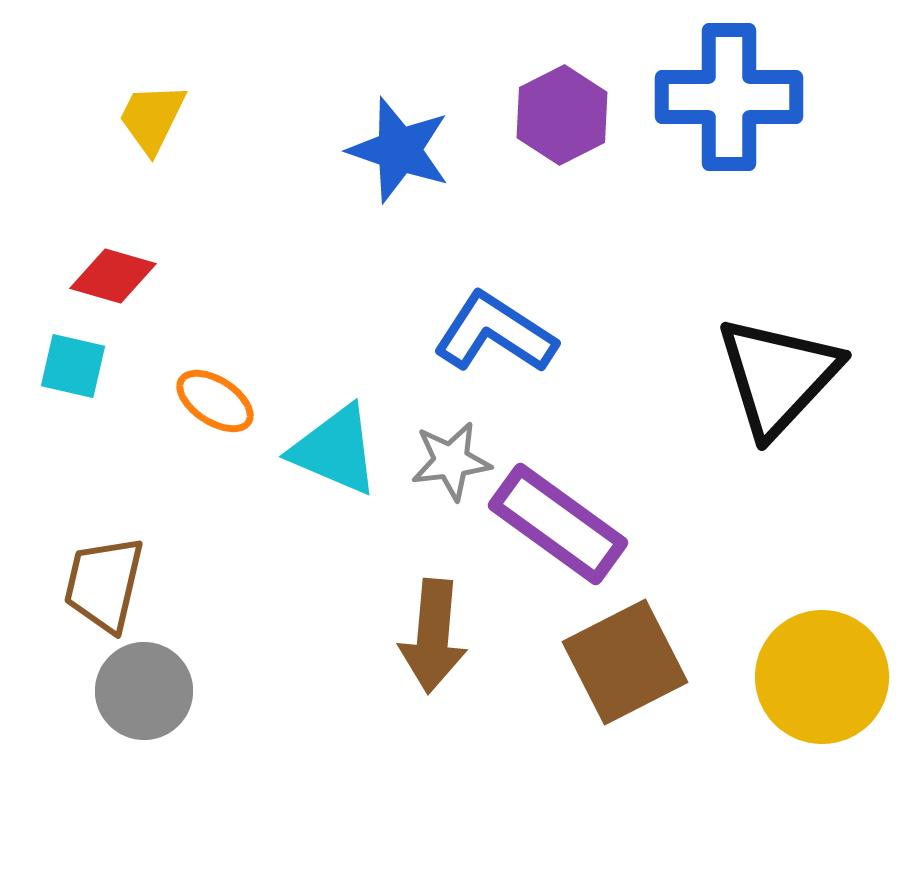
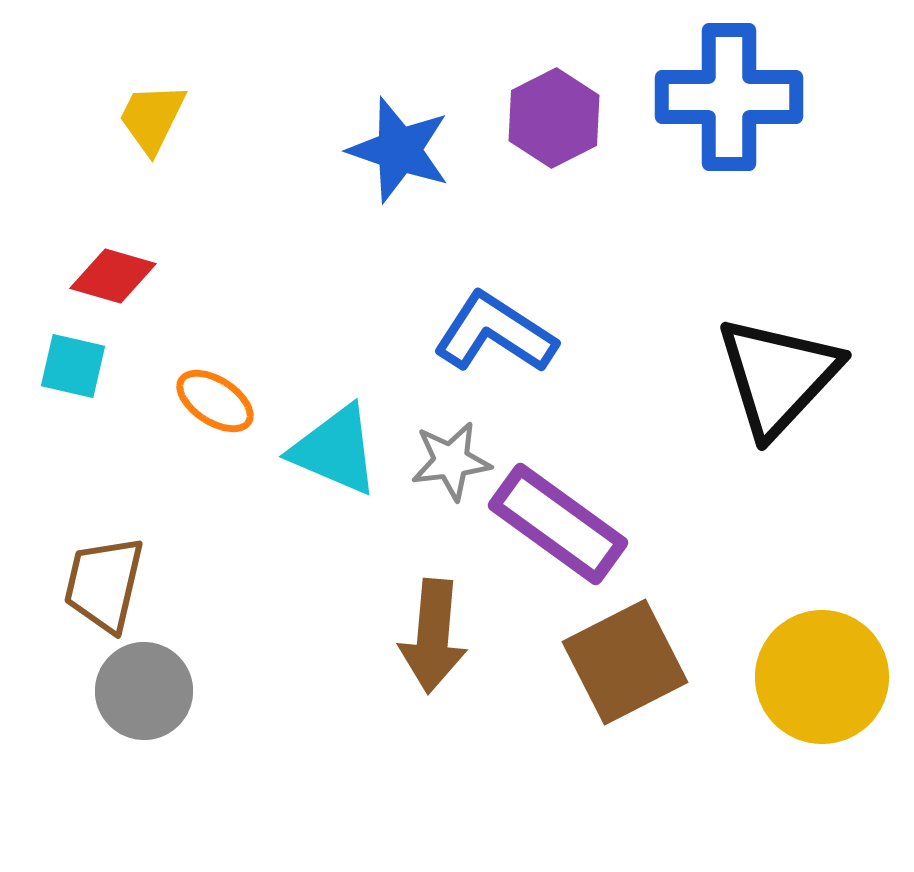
purple hexagon: moved 8 px left, 3 px down
